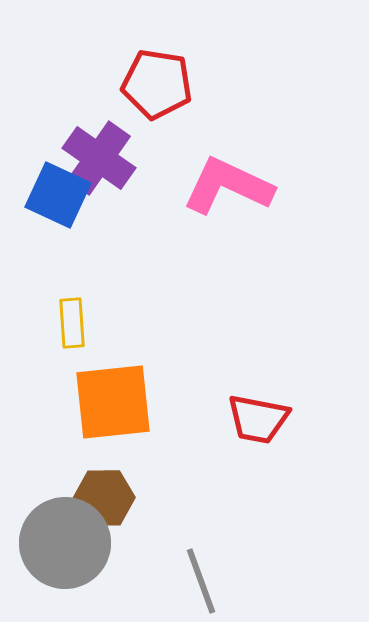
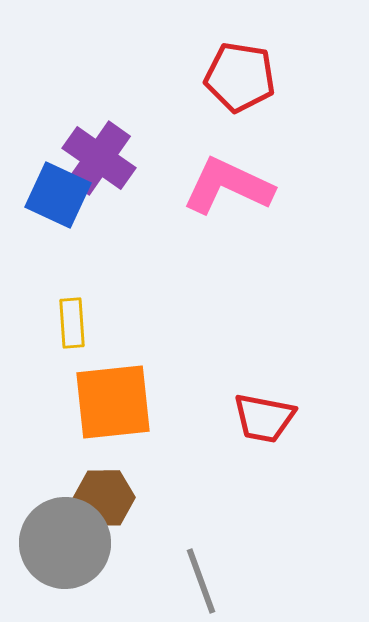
red pentagon: moved 83 px right, 7 px up
red trapezoid: moved 6 px right, 1 px up
